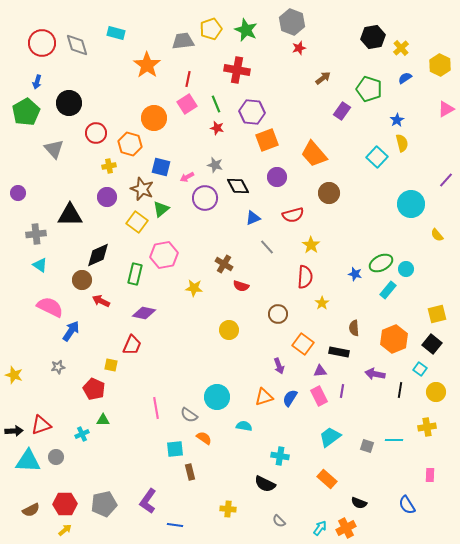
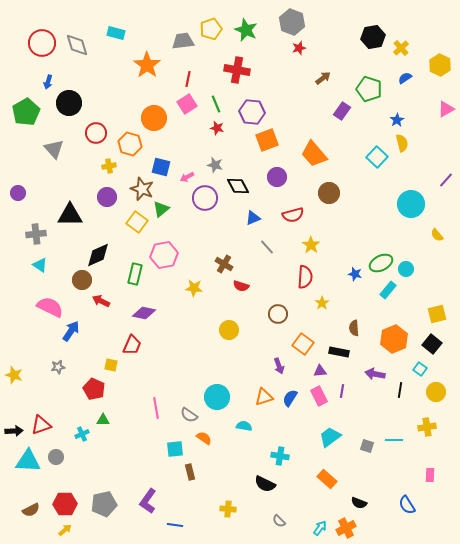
blue arrow at (37, 82): moved 11 px right
